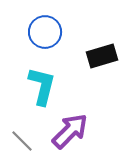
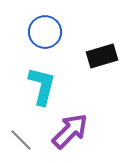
gray line: moved 1 px left, 1 px up
